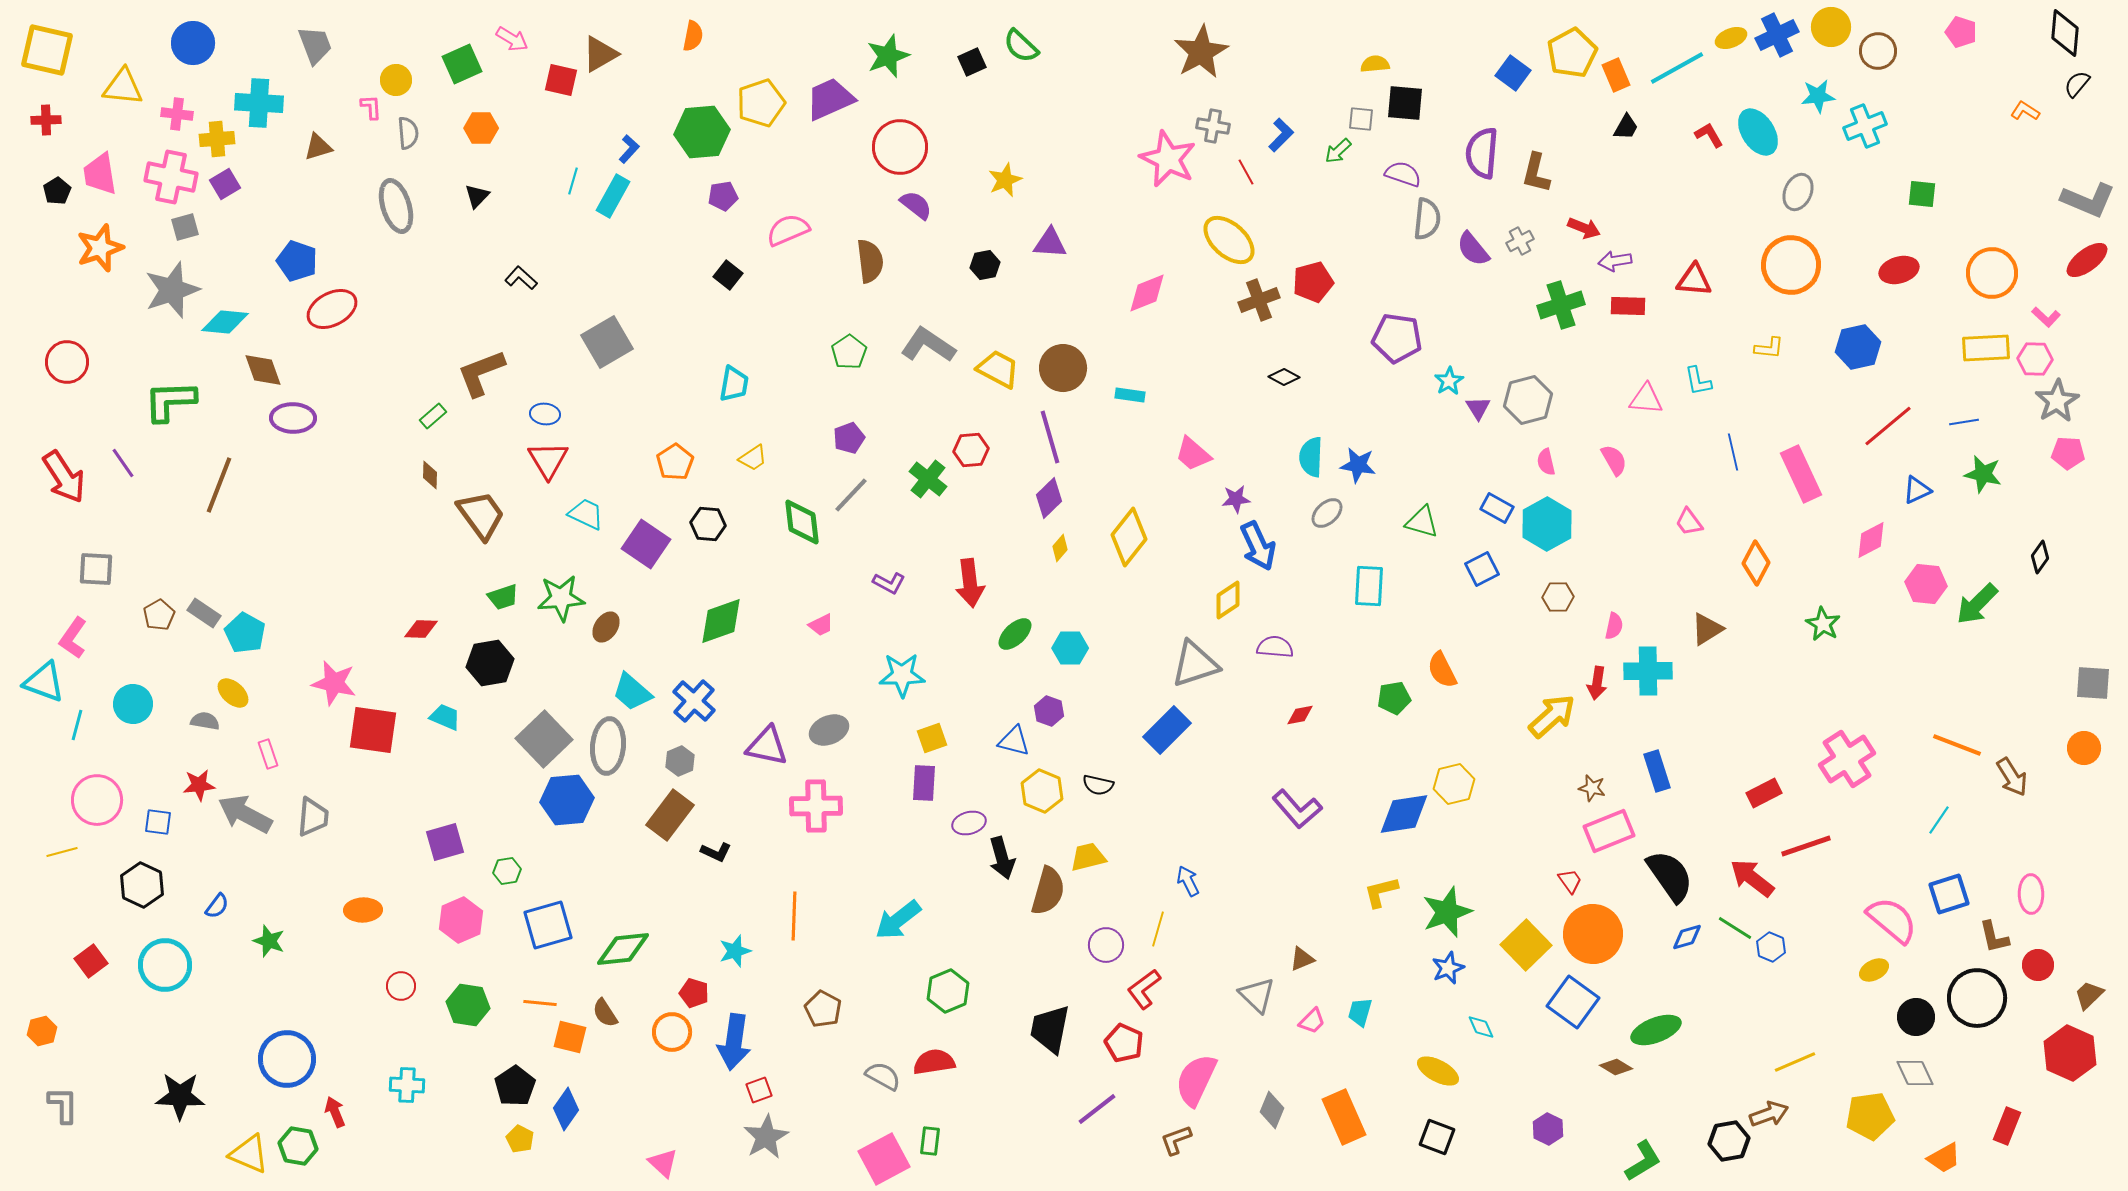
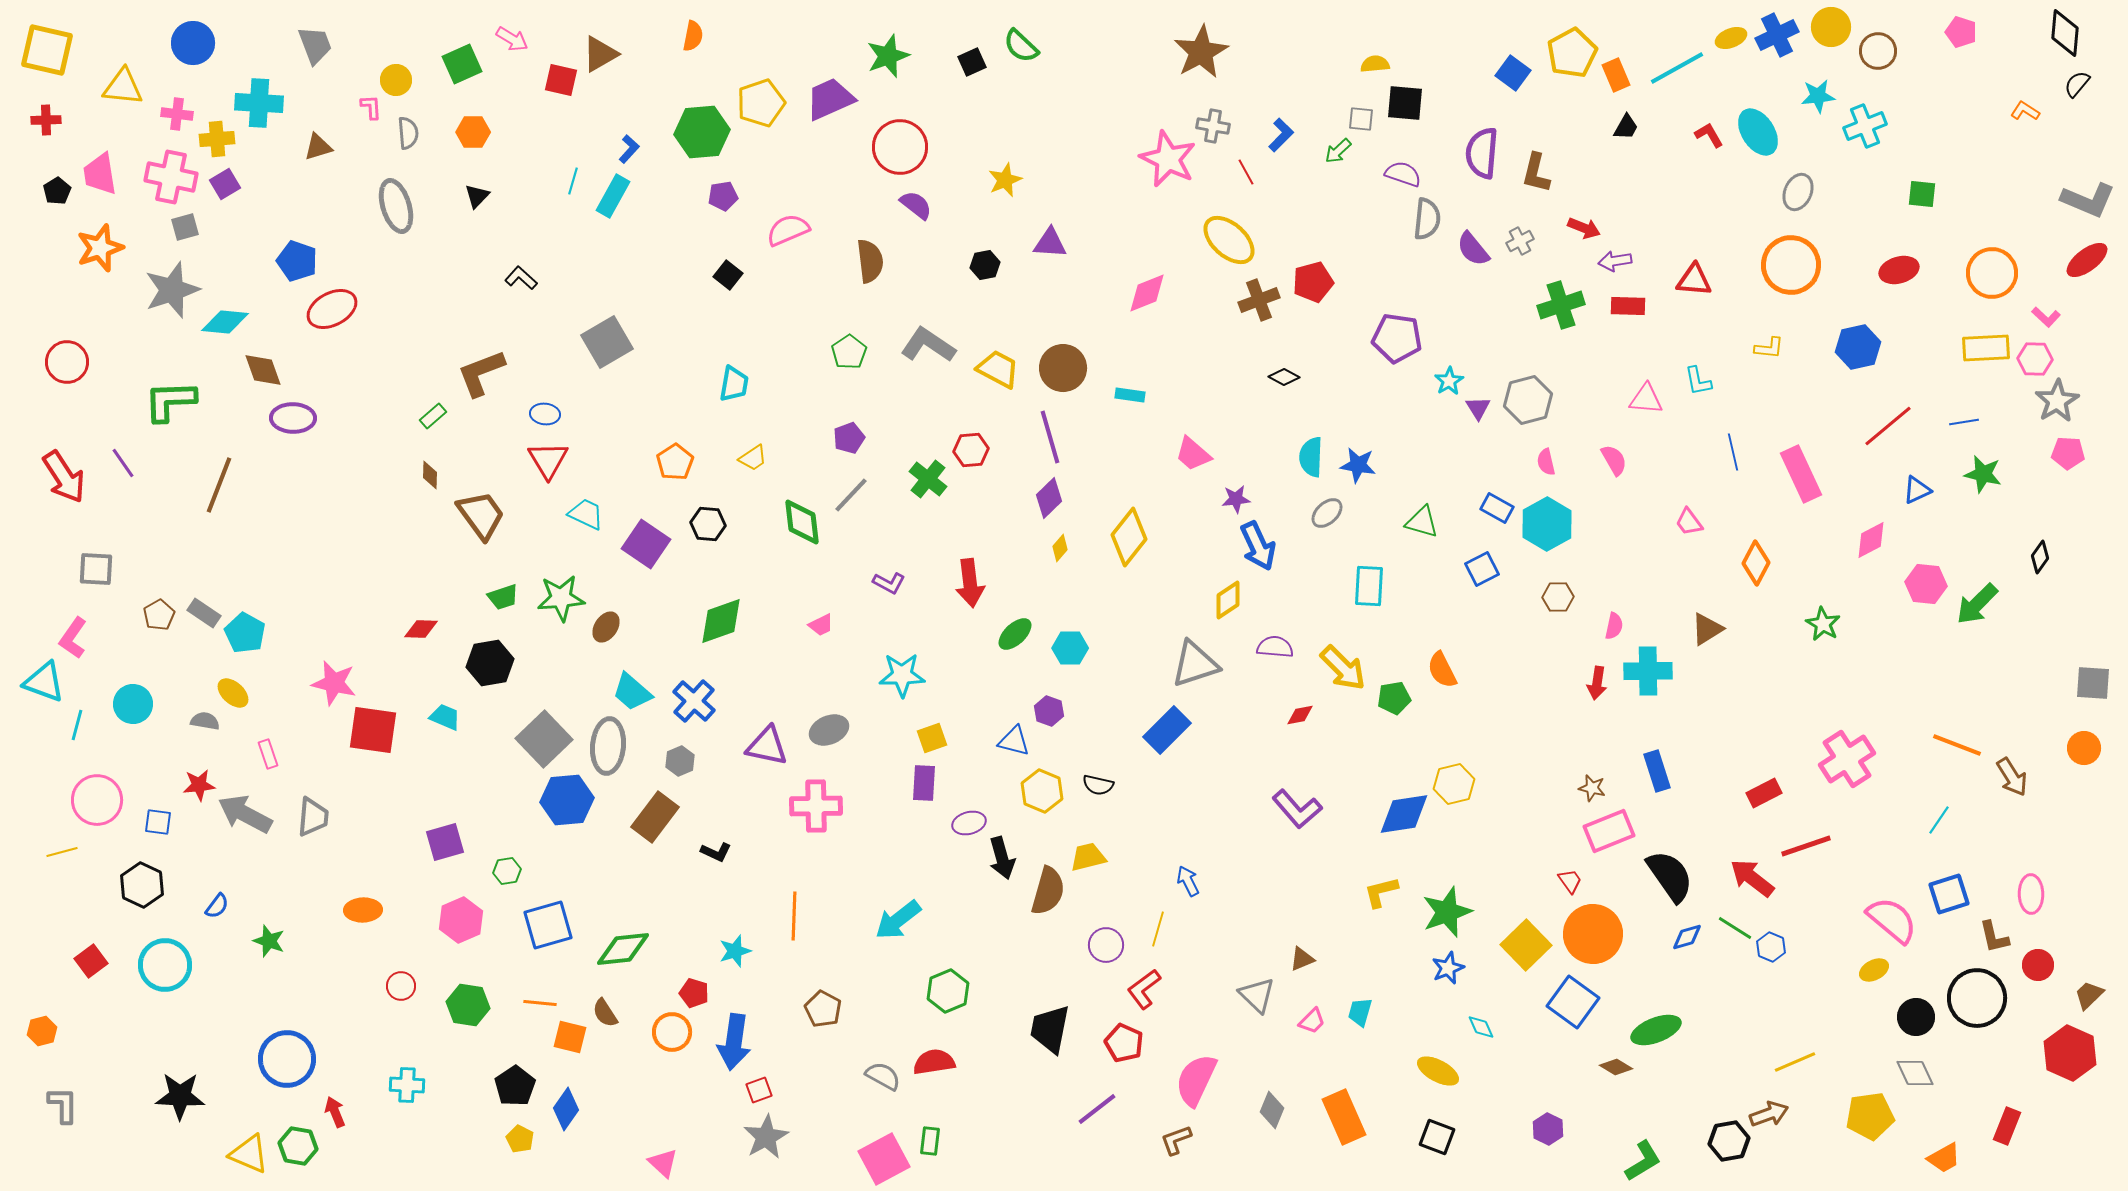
orange hexagon at (481, 128): moved 8 px left, 4 px down
yellow arrow at (1552, 716): moved 209 px left, 48 px up; rotated 87 degrees clockwise
brown rectangle at (670, 815): moved 15 px left, 2 px down
